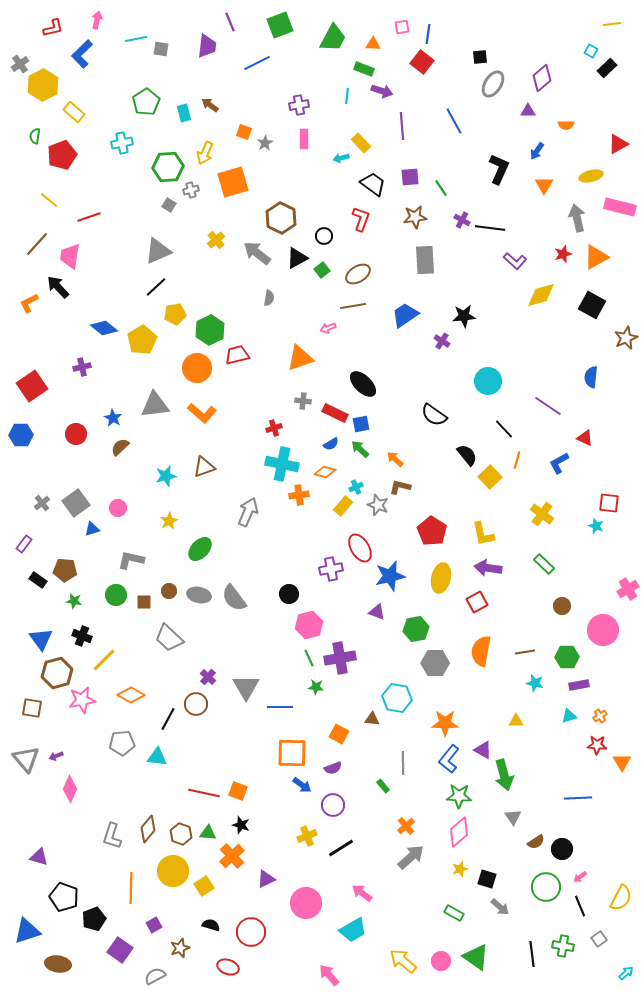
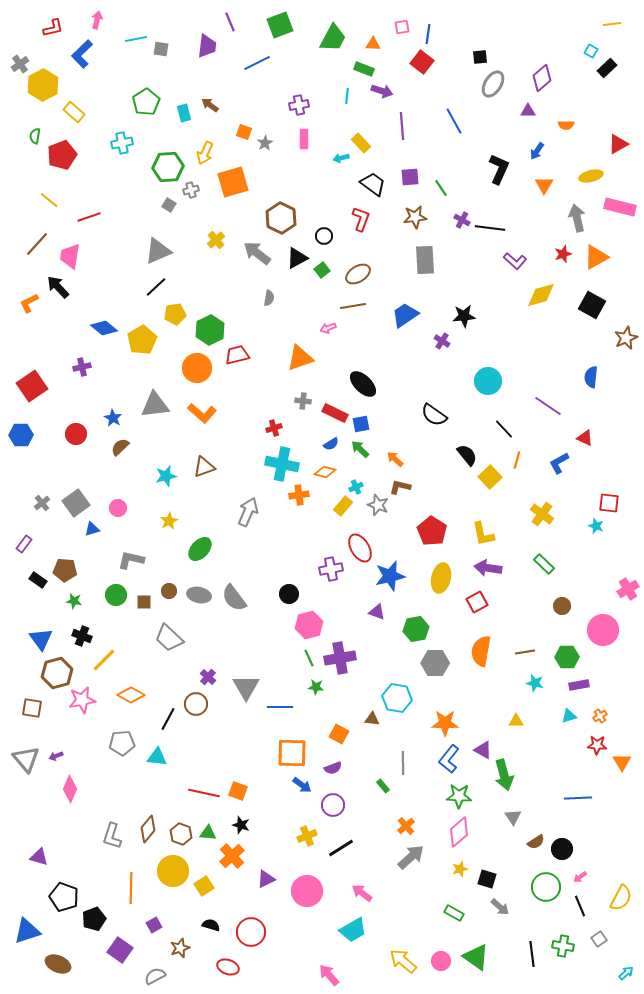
pink circle at (306, 903): moved 1 px right, 12 px up
brown ellipse at (58, 964): rotated 15 degrees clockwise
